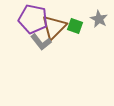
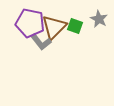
purple pentagon: moved 3 px left, 4 px down
